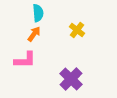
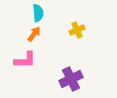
yellow cross: rotated 28 degrees clockwise
purple cross: rotated 20 degrees clockwise
